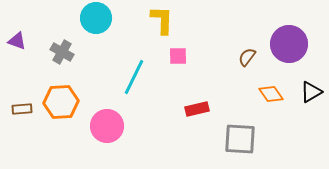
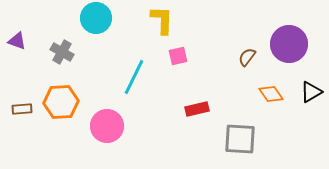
pink square: rotated 12 degrees counterclockwise
